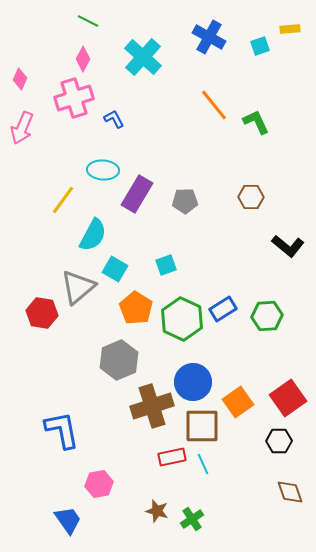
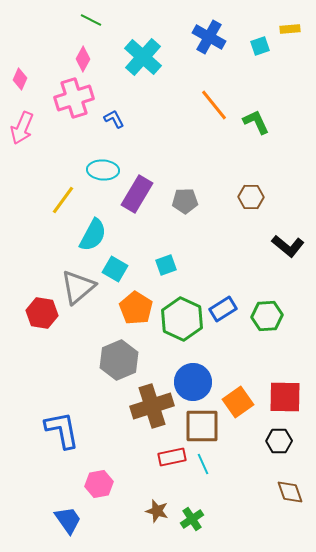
green line at (88, 21): moved 3 px right, 1 px up
red square at (288, 398): moved 3 px left, 1 px up; rotated 36 degrees clockwise
